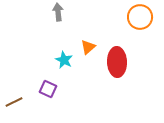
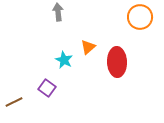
purple square: moved 1 px left, 1 px up; rotated 12 degrees clockwise
